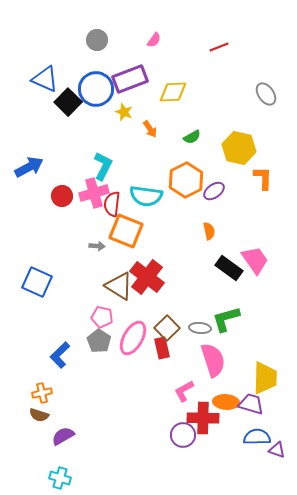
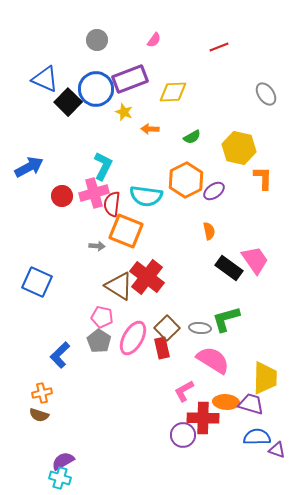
orange arrow at (150, 129): rotated 126 degrees clockwise
pink semicircle at (213, 360): rotated 40 degrees counterclockwise
purple semicircle at (63, 436): moved 25 px down
